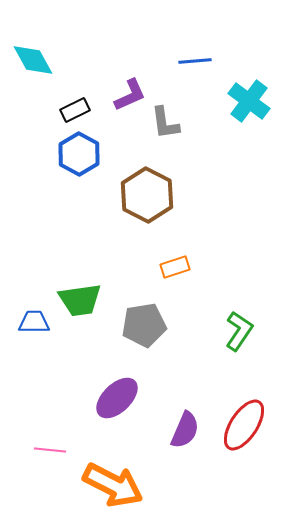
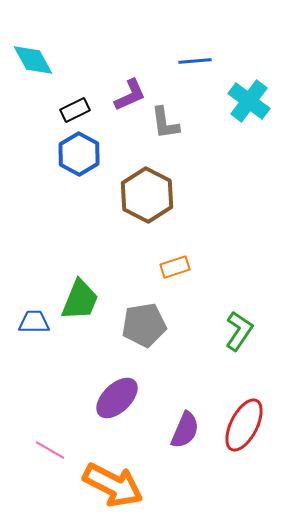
green trapezoid: rotated 60 degrees counterclockwise
red ellipse: rotated 6 degrees counterclockwise
pink line: rotated 24 degrees clockwise
